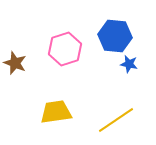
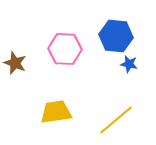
blue hexagon: moved 1 px right
pink hexagon: rotated 20 degrees clockwise
yellow line: rotated 6 degrees counterclockwise
